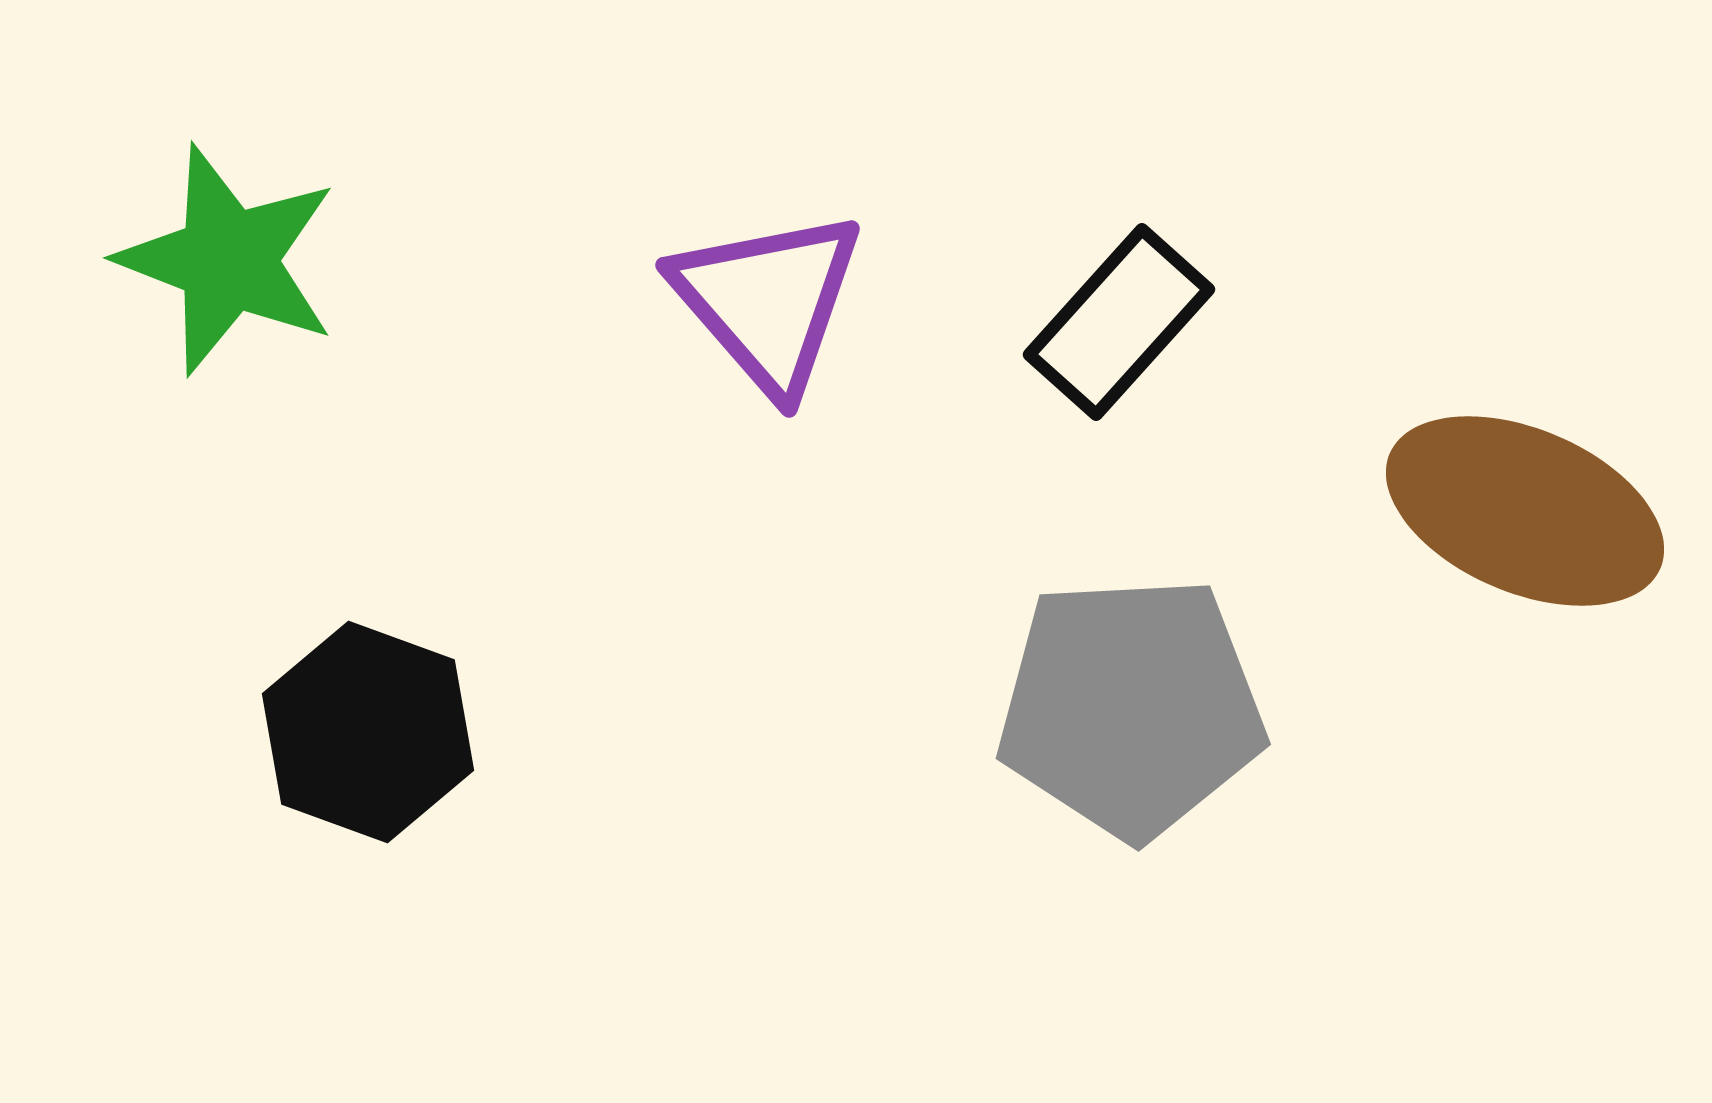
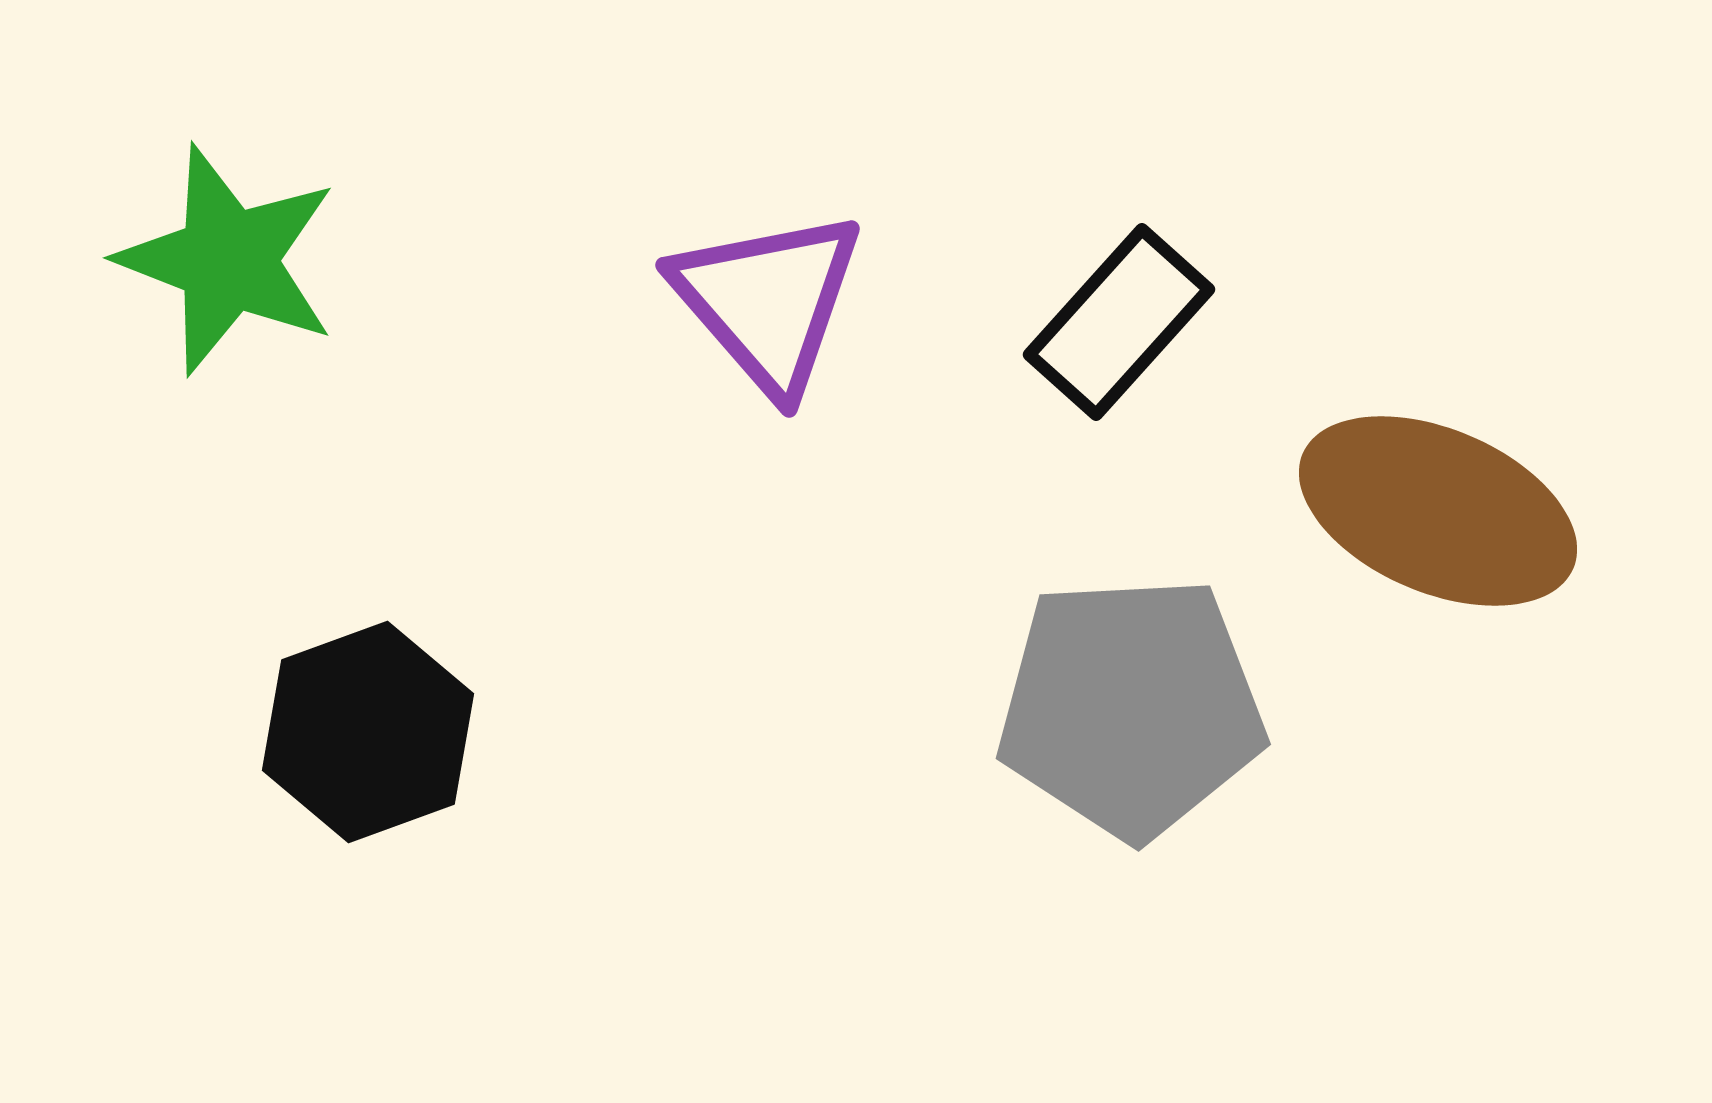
brown ellipse: moved 87 px left
black hexagon: rotated 20 degrees clockwise
